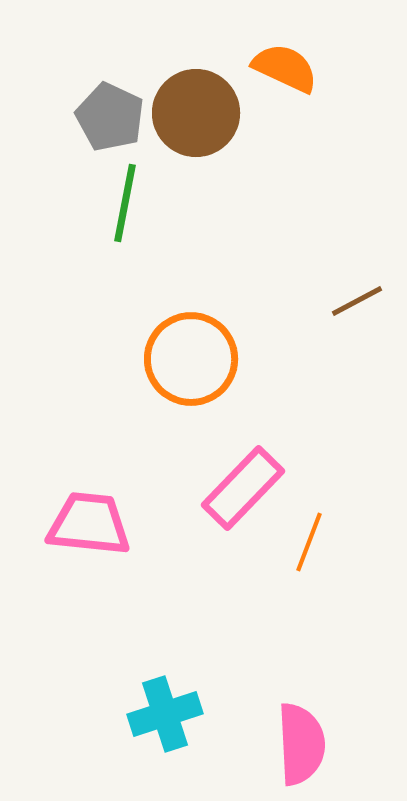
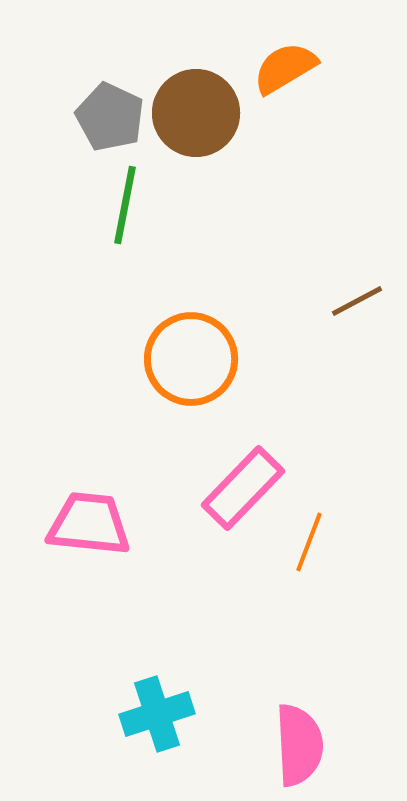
orange semicircle: rotated 56 degrees counterclockwise
green line: moved 2 px down
cyan cross: moved 8 px left
pink semicircle: moved 2 px left, 1 px down
